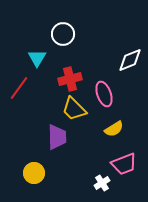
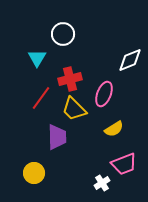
red line: moved 22 px right, 10 px down
pink ellipse: rotated 40 degrees clockwise
